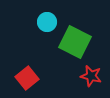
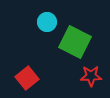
red star: rotated 15 degrees counterclockwise
